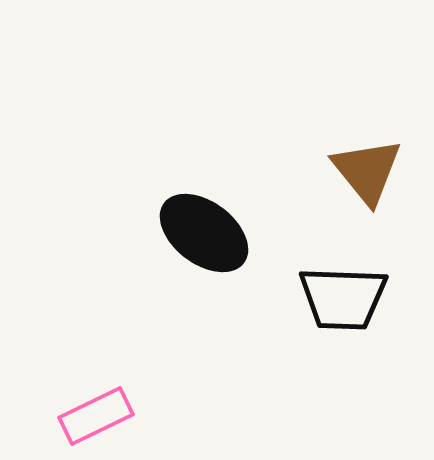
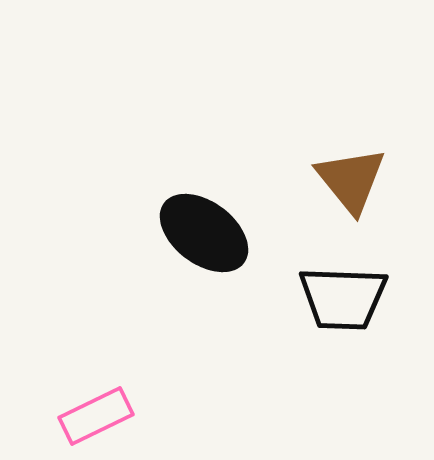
brown triangle: moved 16 px left, 9 px down
